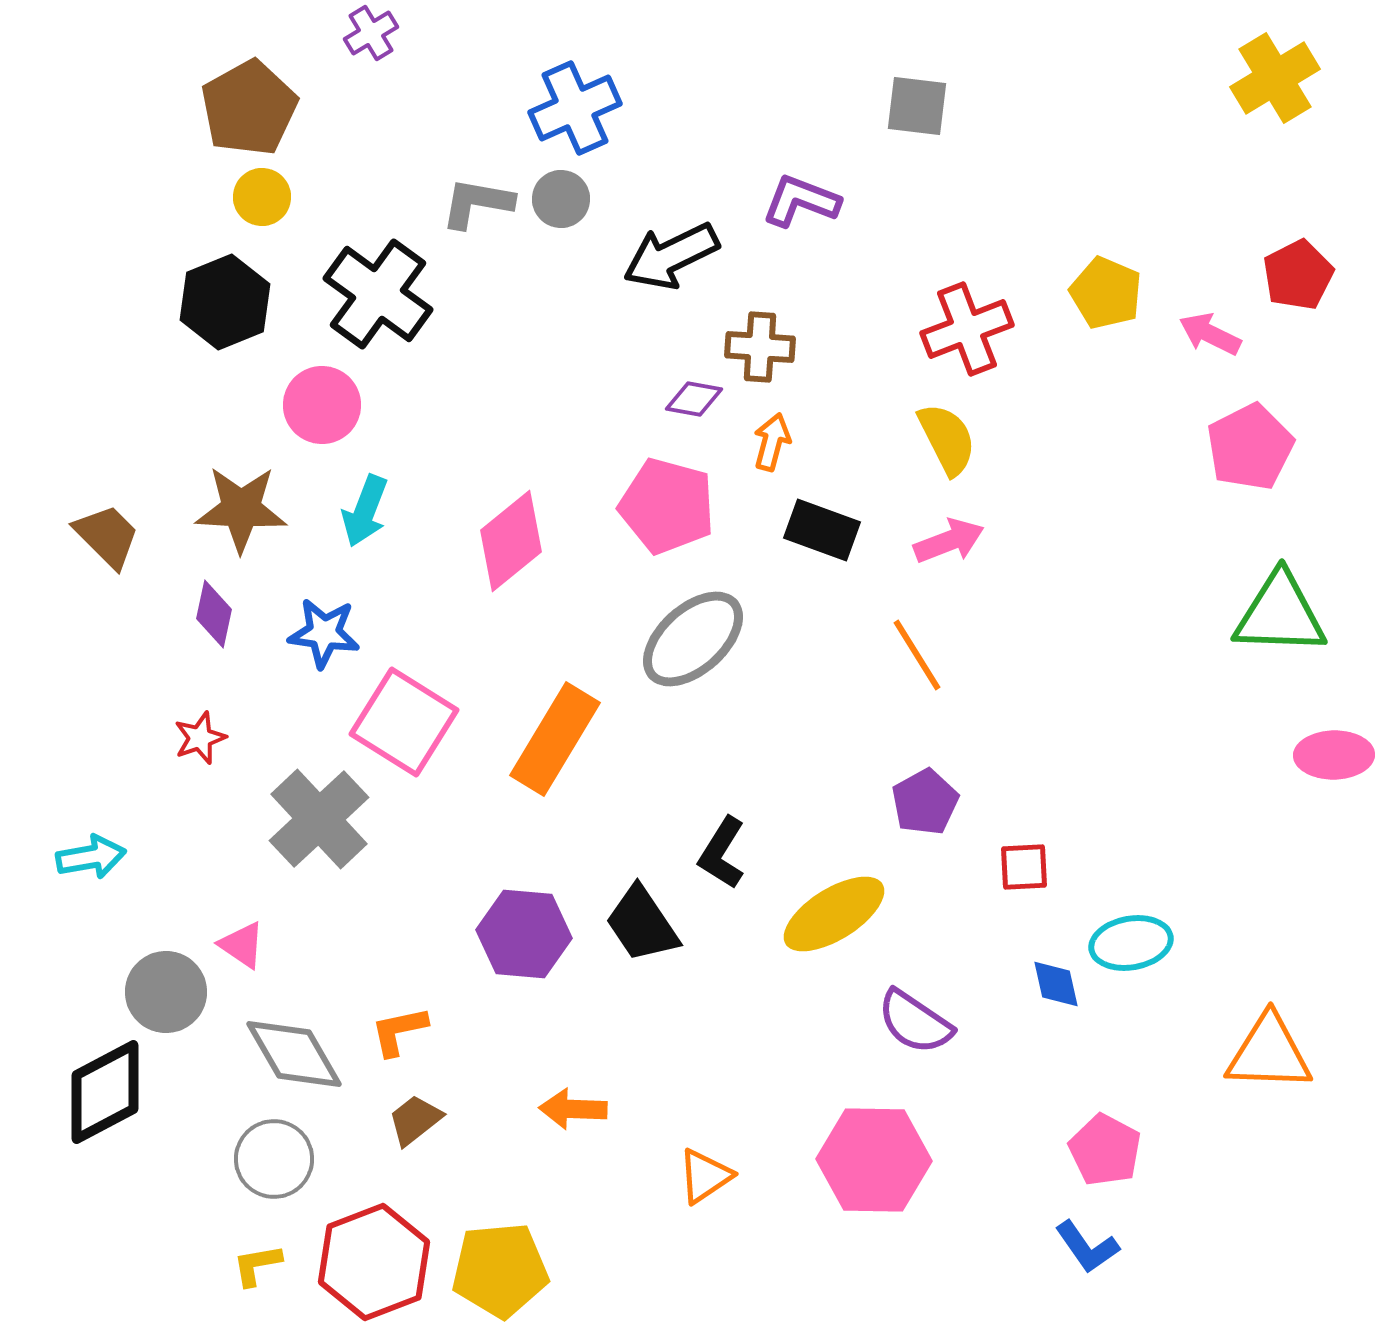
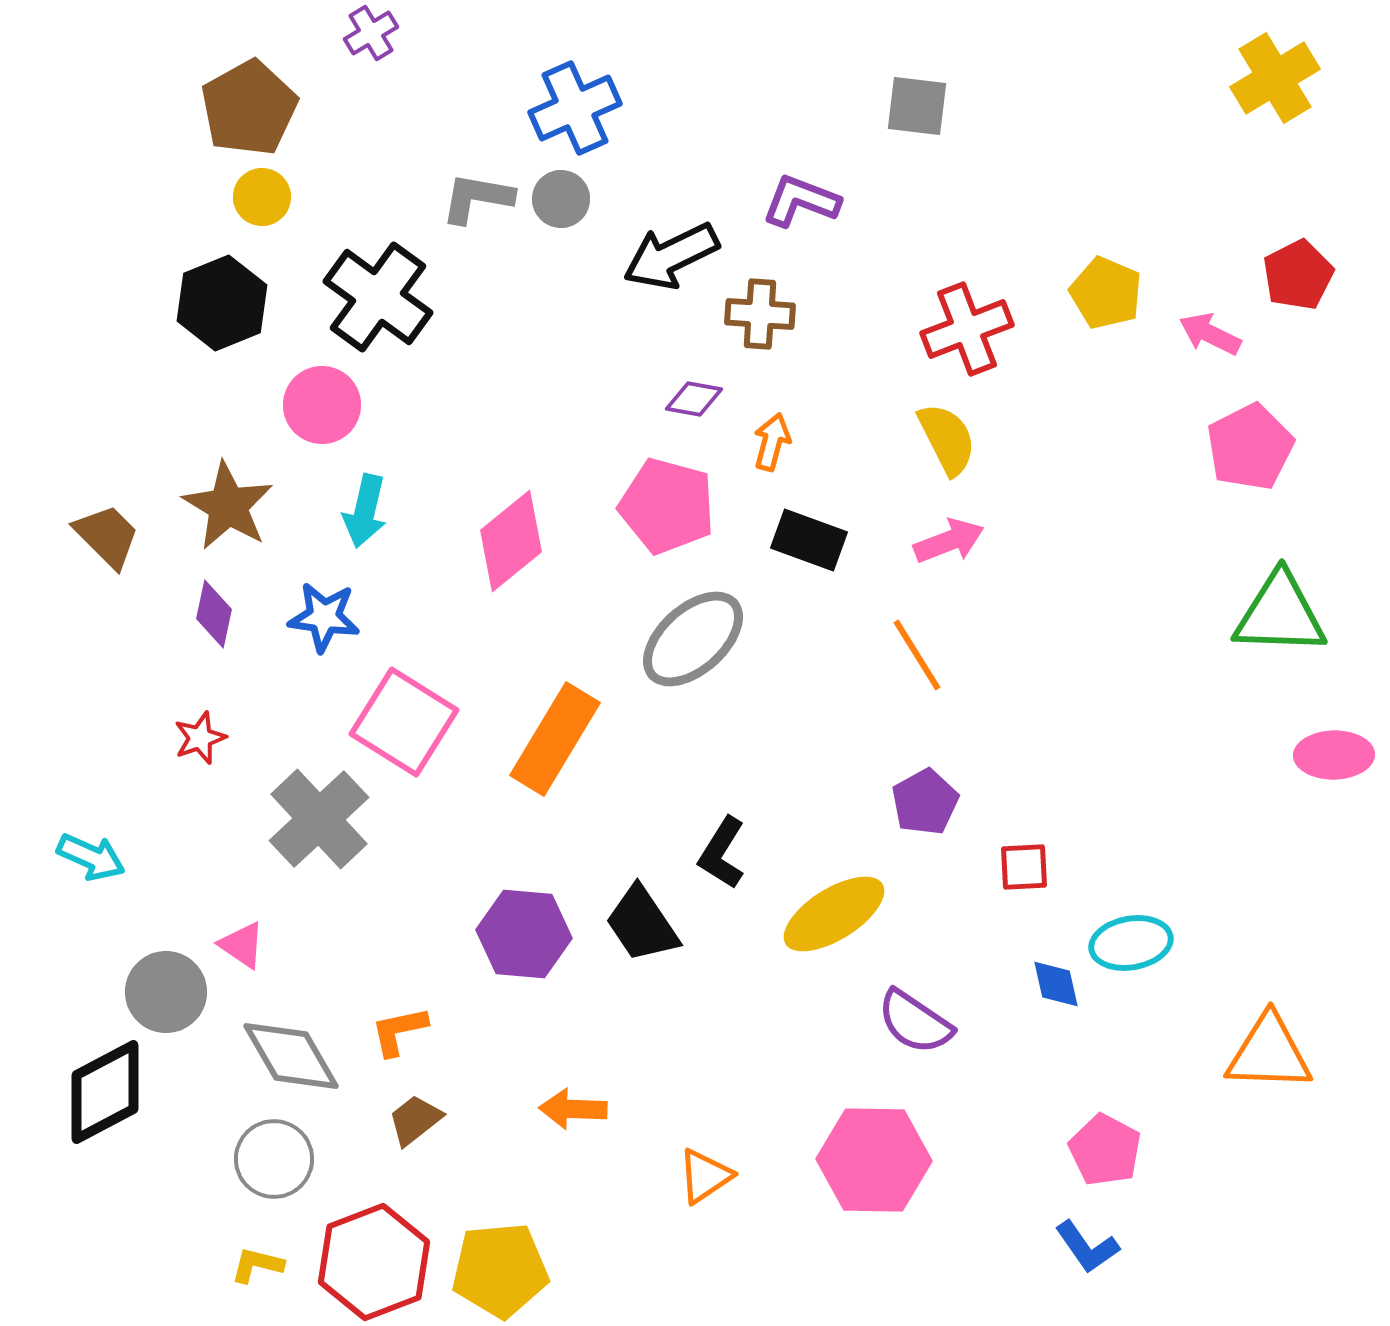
gray L-shape at (477, 203): moved 5 px up
black cross at (378, 294): moved 3 px down
black hexagon at (225, 302): moved 3 px left, 1 px down
brown cross at (760, 347): moved 33 px up
brown star at (241, 509): moved 13 px left, 3 px up; rotated 28 degrees clockwise
cyan arrow at (365, 511): rotated 8 degrees counterclockwise
black rectangle at (822, 530): moved 13 px left, 10 px down
blue star at (324, 633): moved 16 px up
cyan arrow at (91, 857): rotated 34 degrees clockwise
gray diamond at (294, 1054): moved 3 px left, 2 px down
yellow L-shape at (257, 1265): rotated 24 degrees clockwise
